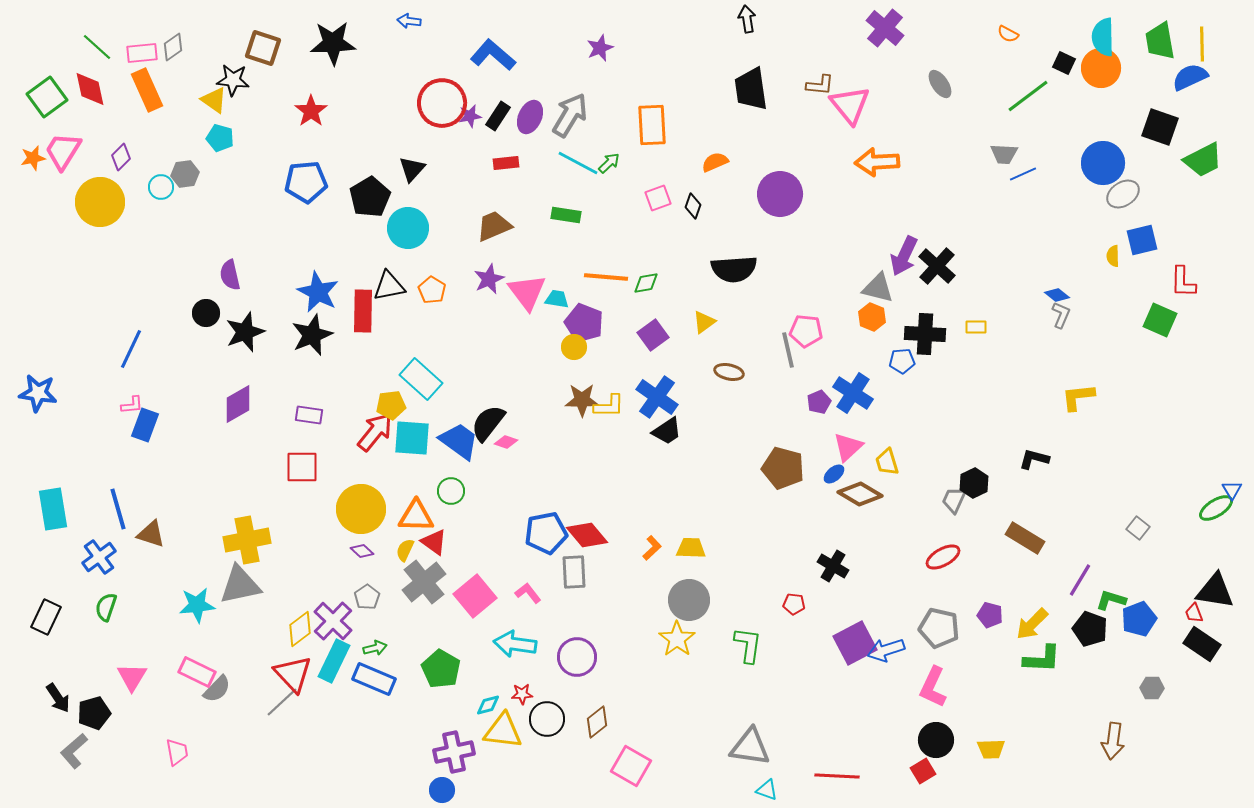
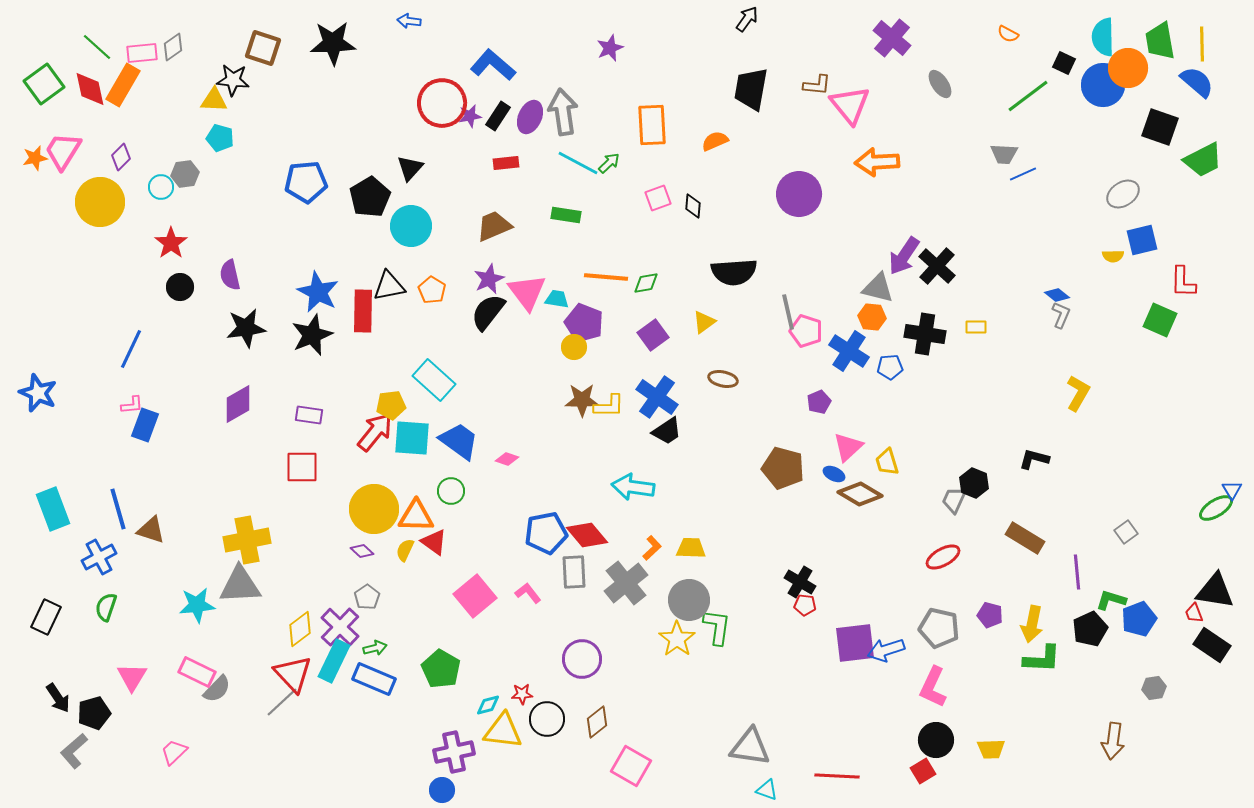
black arrow at (747, 19): rotated 44 degrees clockwise
purple cross at (885, 28): moved 7 px right, 10 px down
purple star at (600, 48): moved 10 px right
blue L-shape at (493, 55): moved 10 px down
orange circle at (1101, 68): moved 27 px right
blue semicircle at (1190, 77): moved 7 px right, 5 px down; rotated 66 degrees clockwise
brown L-shape at (820, 85): moved 3 px left
black trapezoid at (751, 89): rotated 18 degrees clockwise
orange rectangle at (147, 90): moved 24 px left, 5 px up; rotated 54 degrees clockwise
green square at (47, 97): moved 3 px left, 13 px up
yellow triangle at (214, 100): rotated 32 degrees counterclockwise
red star at (311, 111): moved 140 px left, 132 px down
gray arrow at (570, 115): moved 7 px left, 3 px up; rotated 39 degrees counterclockwise
orange star at (33, 158): moved 2 px right
orange semicircle at (715, 162): moved 21 px up
blue circle at (1103, 163): moved 78 px up
black triangle at (412, 169): moved 2 px left, 1 px up
purple circle at (780, 194): moved 19 px right
black diamond at (693, 206): rotated 15 degrees counterclockwise
cyan circle at (408, 228): moved 3 px right, 2 px up
purple arrow at (904, 256): rotated 9 degrees clockwise
yellow semicircle at (1113, 256): rotated 90 degrees counterclockwise
black semicircle at (734, 269): moved 3 px down
black circle at (206, 313): moved 26 px left, 26 px up
orange hexagon at (872, 317): rotated 16 degrees counterclockwise
pink pentagon at (806, 331): rotated 12 degrees clockwise
black star at (245, 332): moved 1 px right, 4 px up; rotated 12 degrees clockwise
black cross at (925, 334): rotated 6 degrees clockwise
gray line at (788, 350): moved 38 px up
blue pentagon at (902, 361): moved 12 px left, 6 px down
brown ellipse at (729, 372): moved 6 px left, 7 px down
cyan rectangle at (421, 379): moved 13 px right, 1 px down
blue star at (38, 393): rotated 15 degrees clockwise
blue cross at (853, 393): moved 4 px left, 42 px up
yellow L-shape at (1078, 397): moved 4 px up; rotated 126 degrees clockwise
black semicircle at (488, 423): moved 111 px up
pink diamond at (506, 442): moved 1 px right, 17 px down
blue ellipse at (834, 474): rotated 65 degrees clockwise
black hexagon at (974, 483): rotated 12 degrees counterclockwise
cyan rectangle at (53, 509): rotated 12 degrees counterclockwise
yellow circle at (361, 509): moved 13 px right
gray square at (1138, 528): moved 12 px left, 4 px down; rotated 15 degrees clockwise
brown triangle at (151, 534): moved 4 px up
blue cross at (99, 557): rotated 8 degrees clockwise
black cross at (833, 566): moved 33 px left, 16 px down
purple line at (1080, 580): moved 3 px left, 8 px up; rotated 36 degrees counterclockwise
gray cross at (424, 582): moved 202 px right, 1 px down
gray triangle at (240, 585): rotated 9 degrees clockwise
red pentagon at (794, 604): moved 11 px right, 1 px down
purple cross at (333, 621): moved 7 px right, 6 px down
yellow arrow at (1032, 624): rotated 33 degrees counterclockwise
black pentagon at (1090, 629): rotated 28 degrees clockwise
purple square at (855, 643): rotated 21 degrees clockwise
cyan arrow at (515, 644): moved 118 px right, 157 px up
black rectangle at (1202, 644): moved 10 px right, 1 px down
green L-shape at (748, 645): moved 31 px left, 18 px up
purple circle at (577, 657): moved 5 px right, 2 px down
gray hexagon at (1152, 688): moved 2 px right; rotated 10 degrees counterclockwise
pink trapezoid at (177, 752): moved 3 px left; rotated 124 degrees counterclockwise
